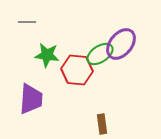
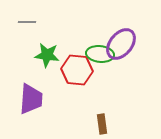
green ellipse: rotated 40 degrees clockwise
